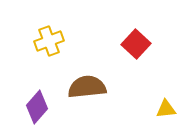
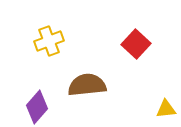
brown semicircle: moved 2 px up
